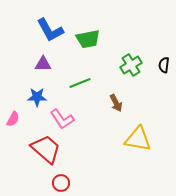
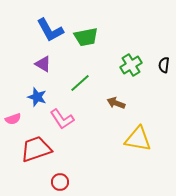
green trapezoid: moved 2 px left, 2 px up
purple triangle: rotated 30 degrees clockwise
green line: rotated 20 degrees counterclockwise
blue star: rotated 18 degrees clockwise
brown arrow: rotated 138 degrees clockwise
pink semicircle: rotated 42 degrees clockwise
red trapezoid: moved 10 px left; rotated 60 degrees counterclockwise
red circle: moved 1 px left, 1 px up
